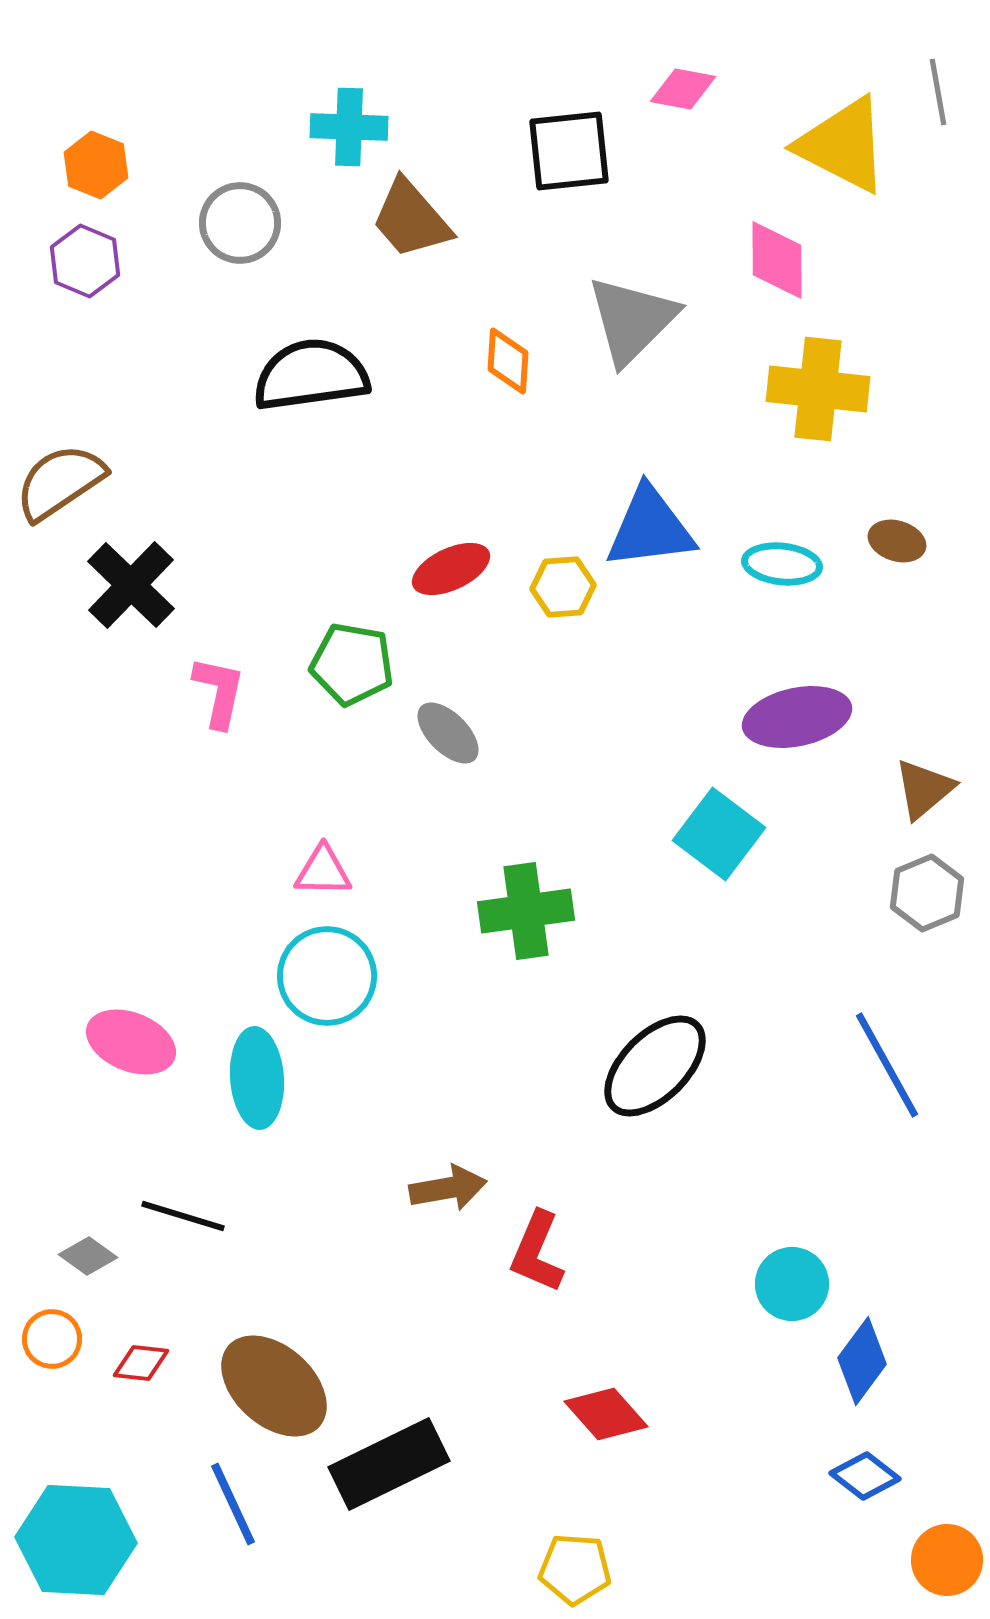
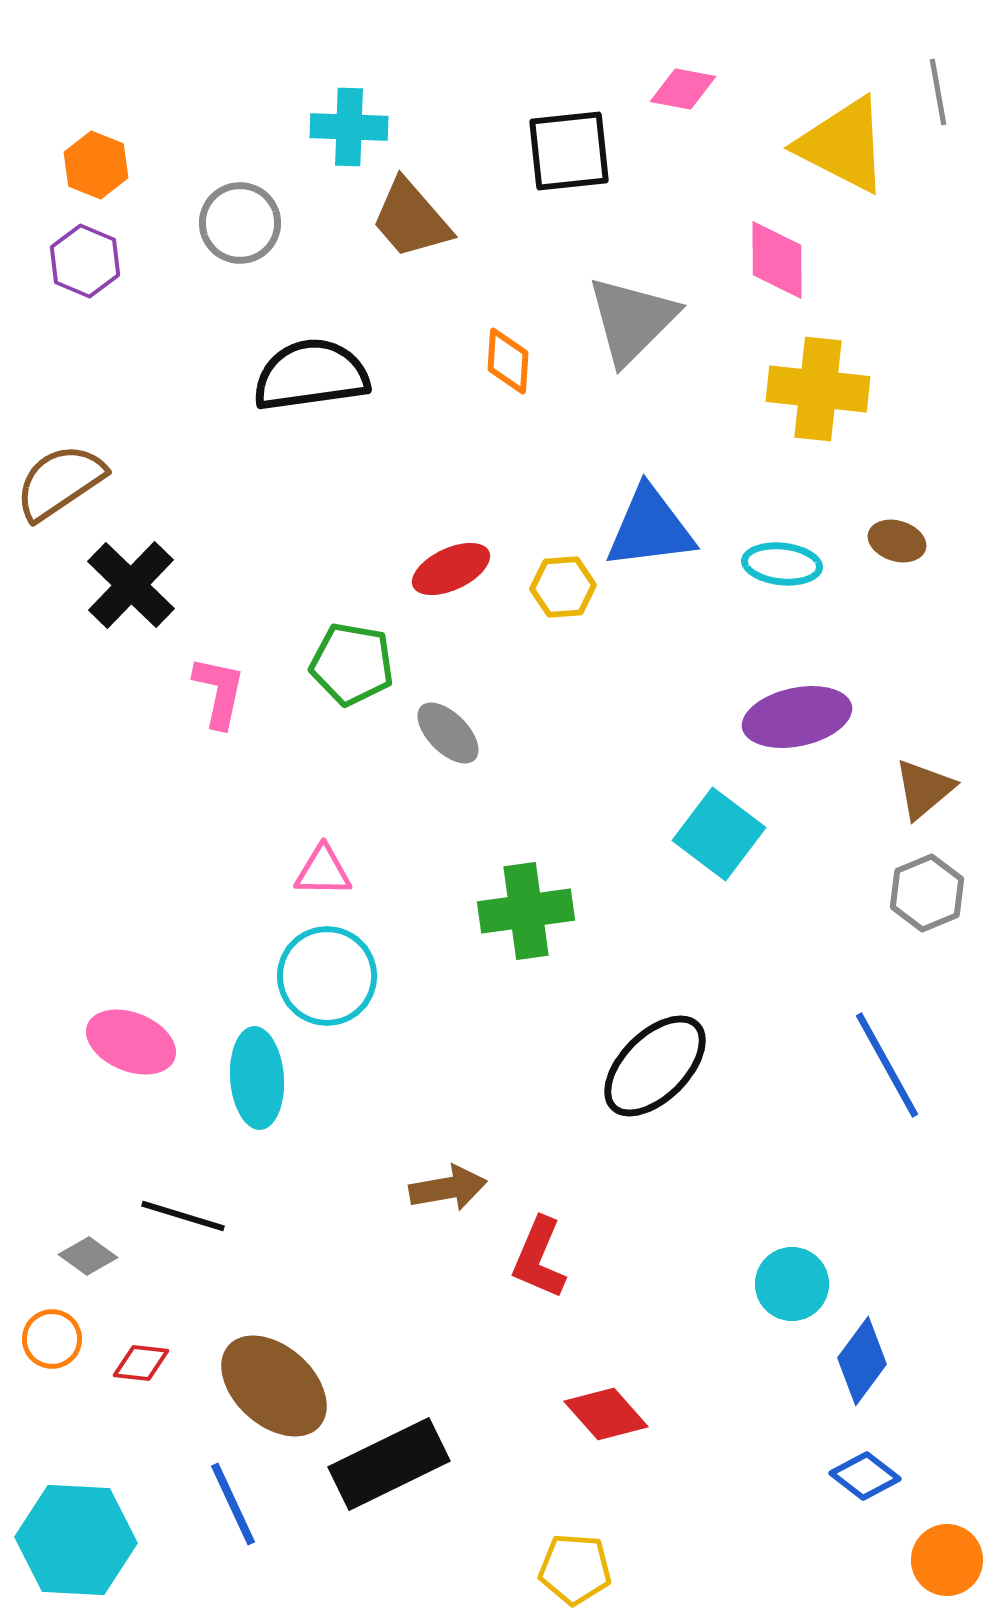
red L-shape at (537, 1252): moved 2 px right, 6 px down
